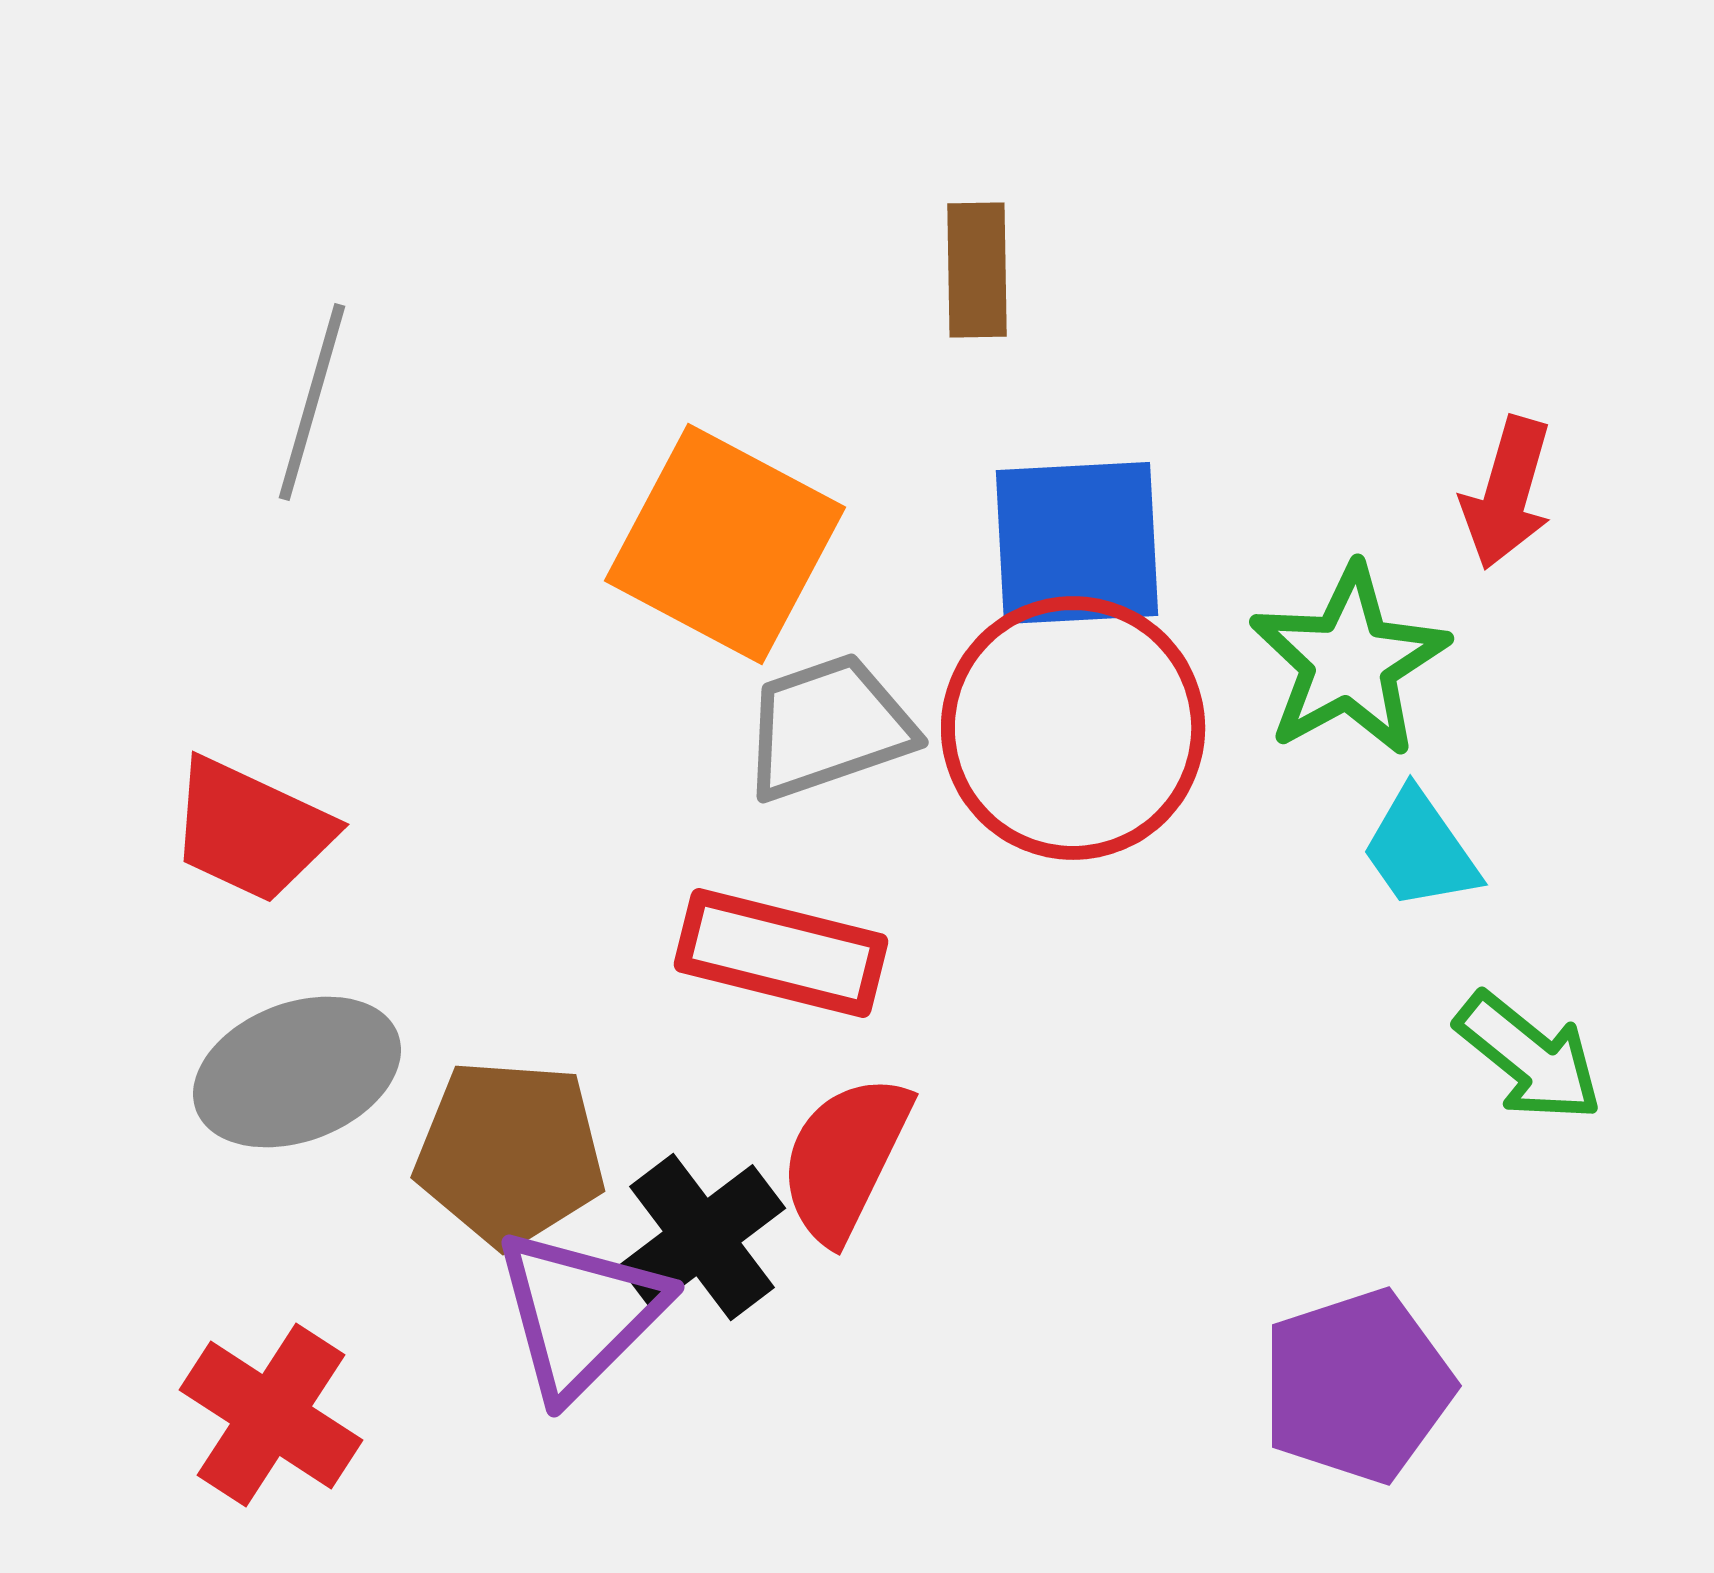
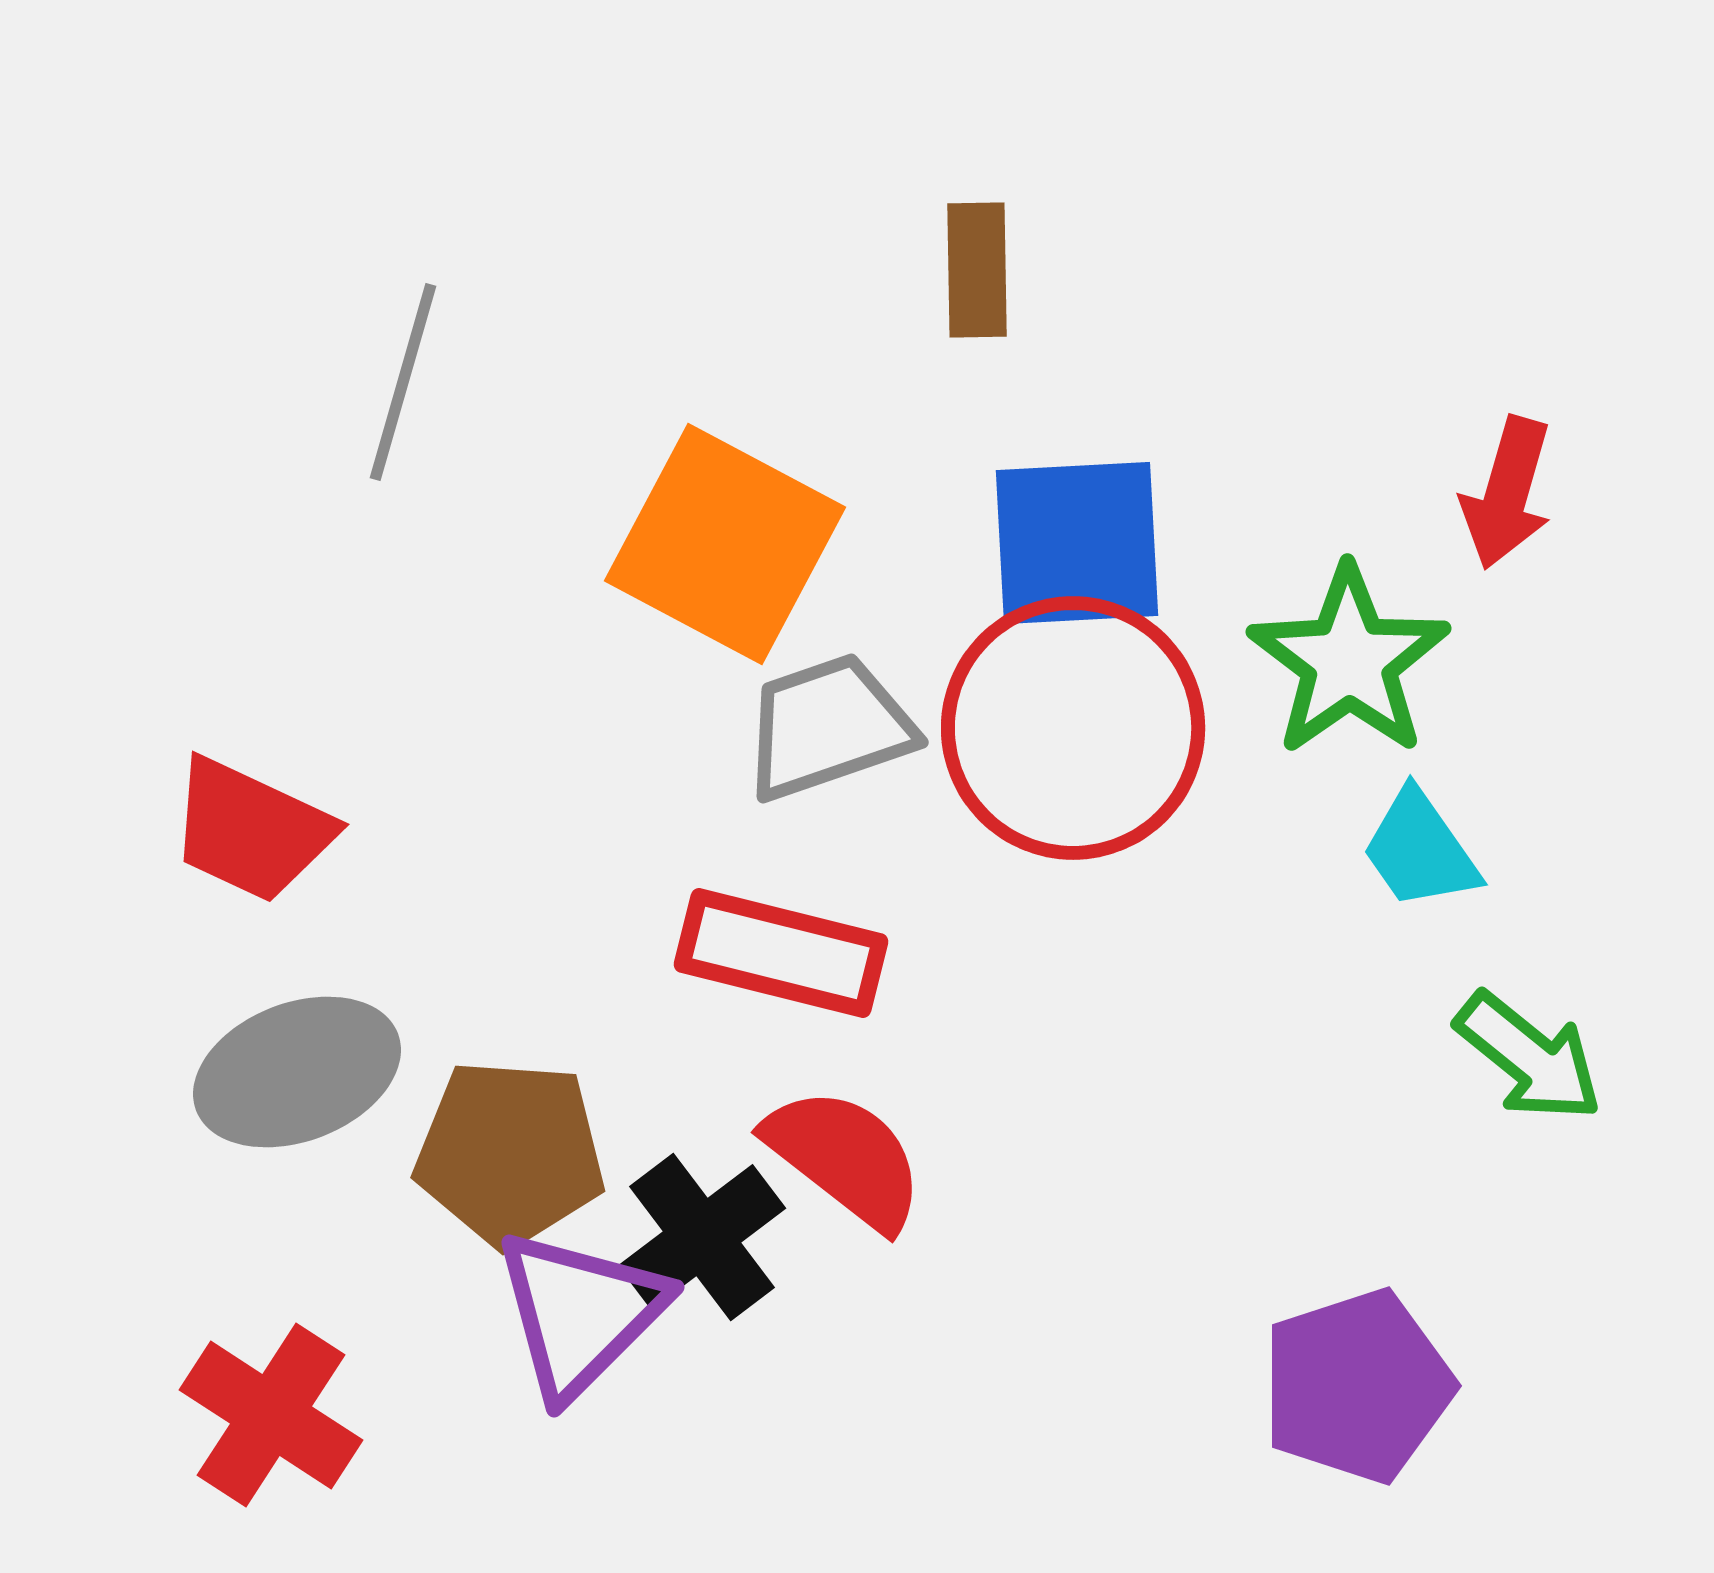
gray line: moved 91 px right, 20 px up
green star: rotated 6 degrees counterclockwise
red semicircle: rotated 102 degrees clockwise
